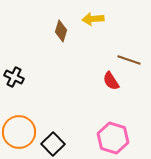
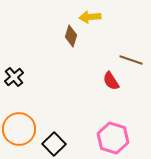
yellow arrow: moved 3 px left, 2 px up
brown diamond: moved 10 px right, 5 px down
brown line: moved 2 px right
black cross: rotated 24 degrees clockwise
orange circle: moved 3 px up
black square: moved 1 px right
